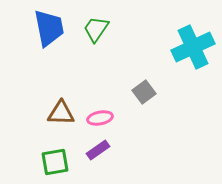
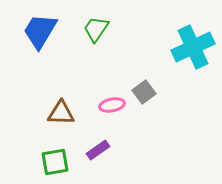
blue trapezoid: moved 9 px left, 3 px down; rotated 138 degrees counterclockwise
pink ellipse: moved 12 px right, 13 px up
